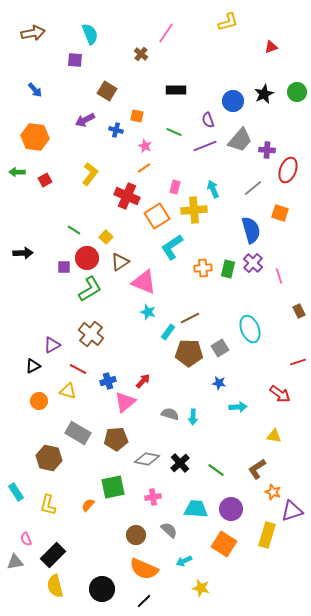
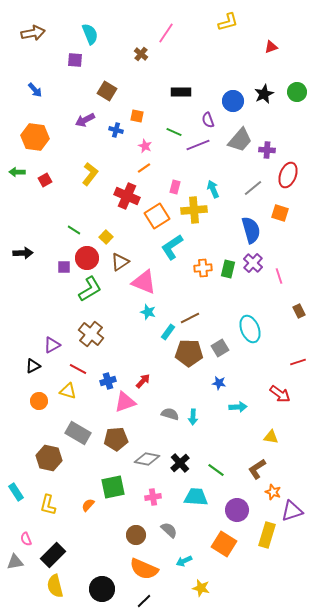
black rectangle at (176, 90): moved 5 px right, 2 px down
purple line at (205, 146): moved 7 px left, 1 px up
red ellipse at (288, 170): moved 5 px down
pink triangle at (125, 402): rotated 20 degrees clockwise
yellow triangle at (274, 436): moved 3 px left, 1 px down
cyan trapezoid at (196, 509): moved 12 px up
purple circle at (231, 509): moved 6 px right, 1 px down
